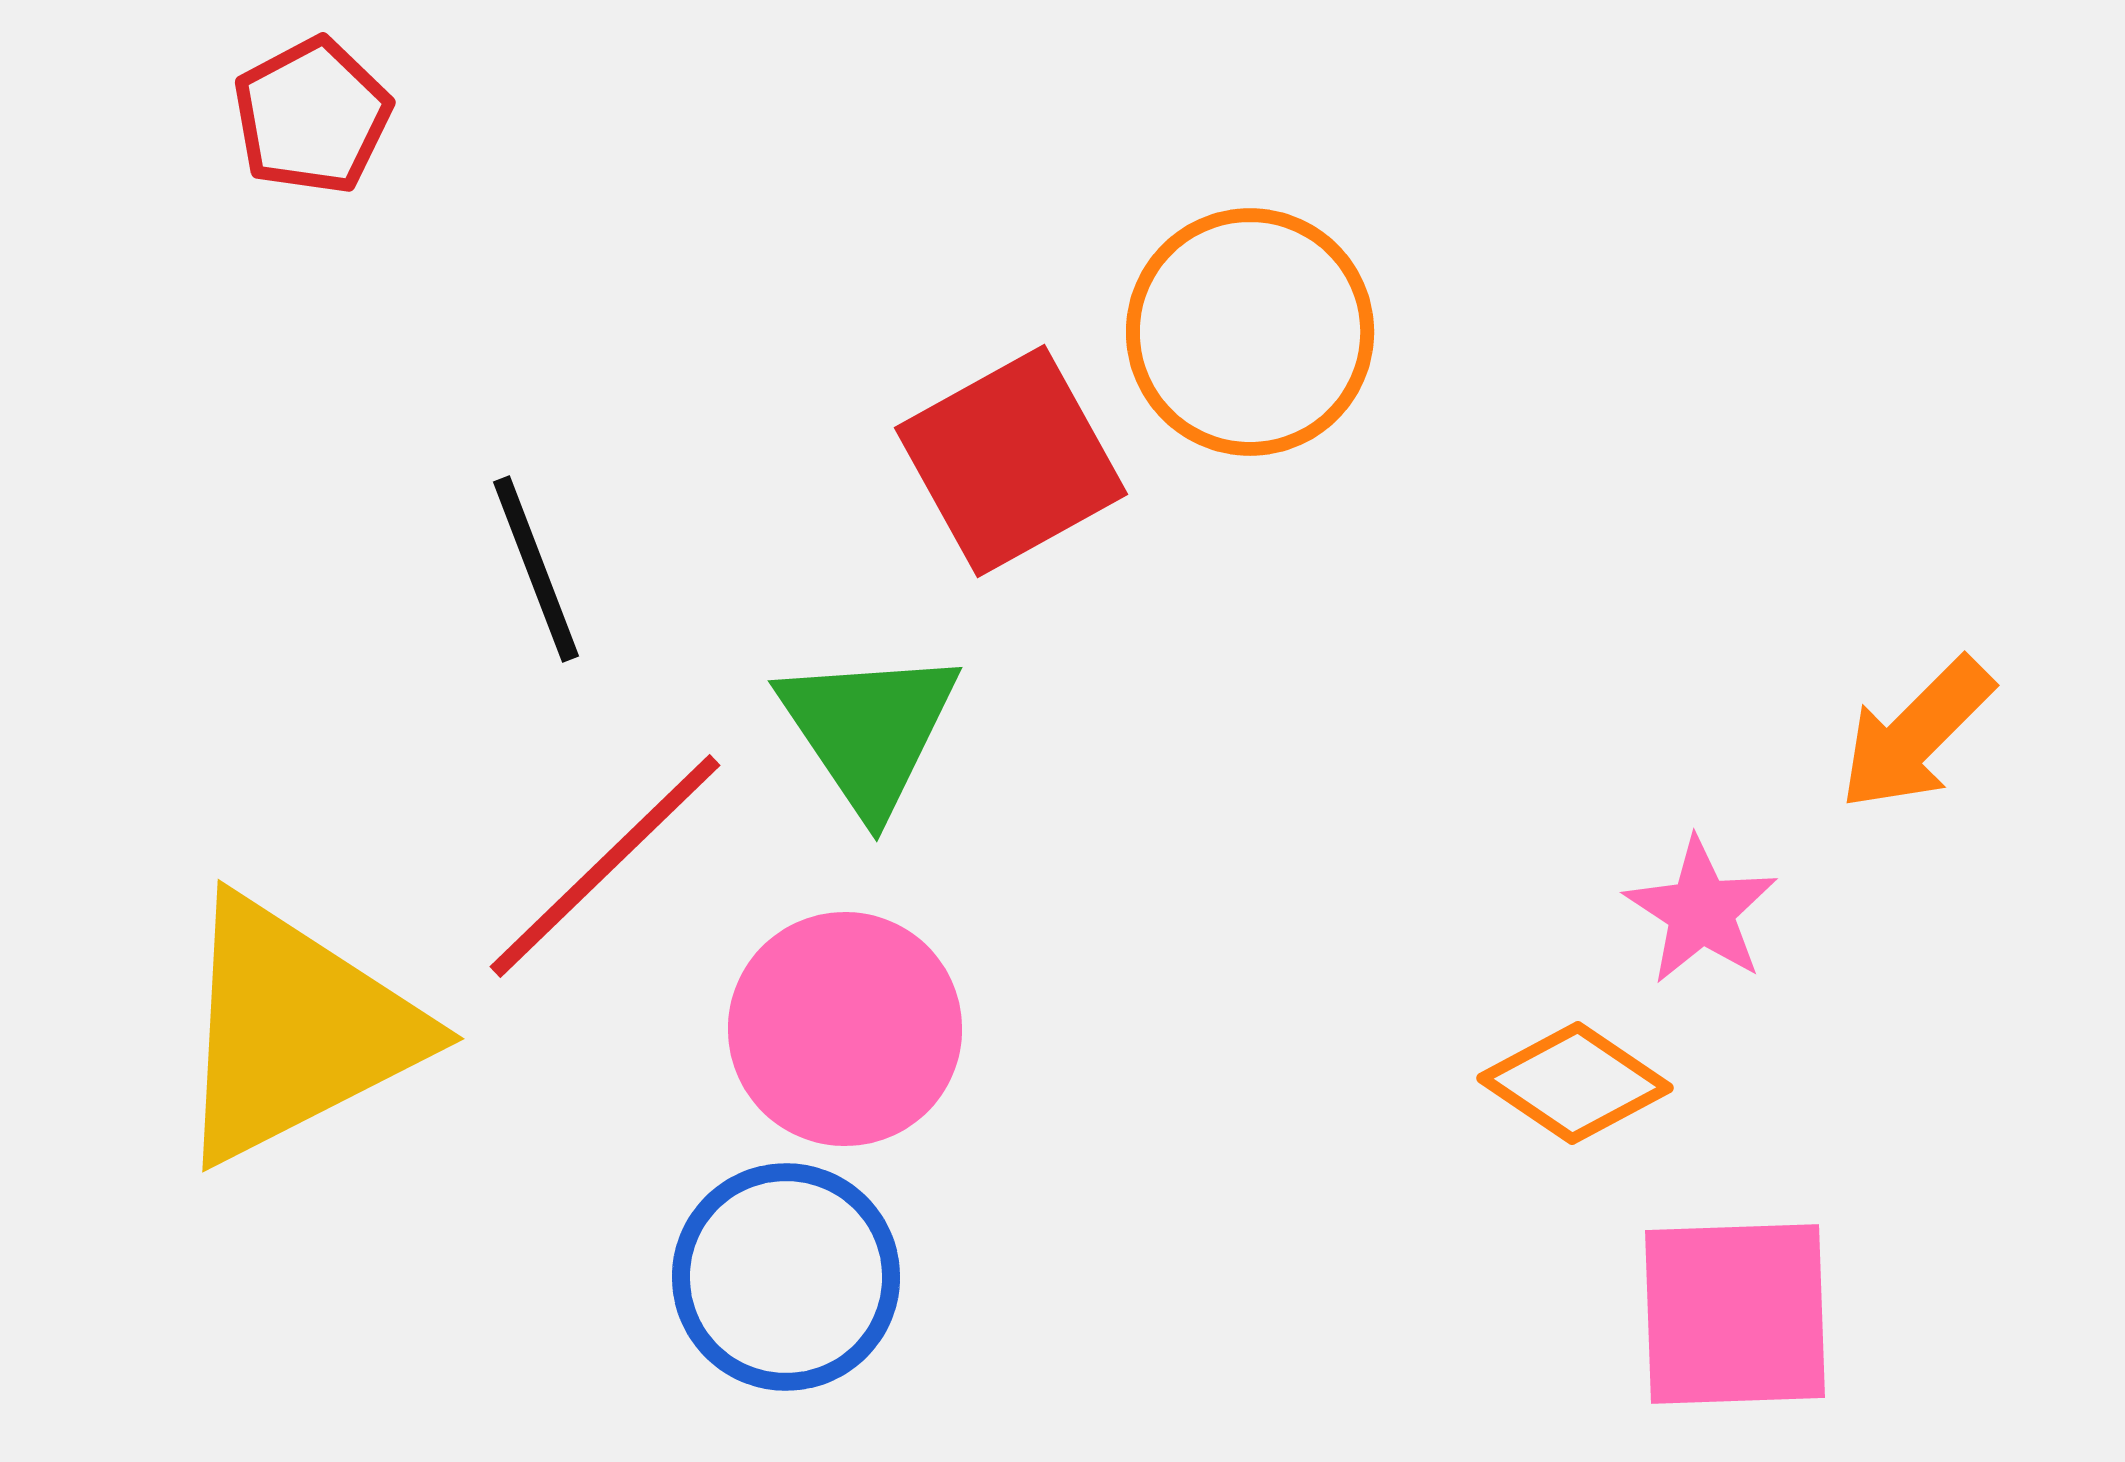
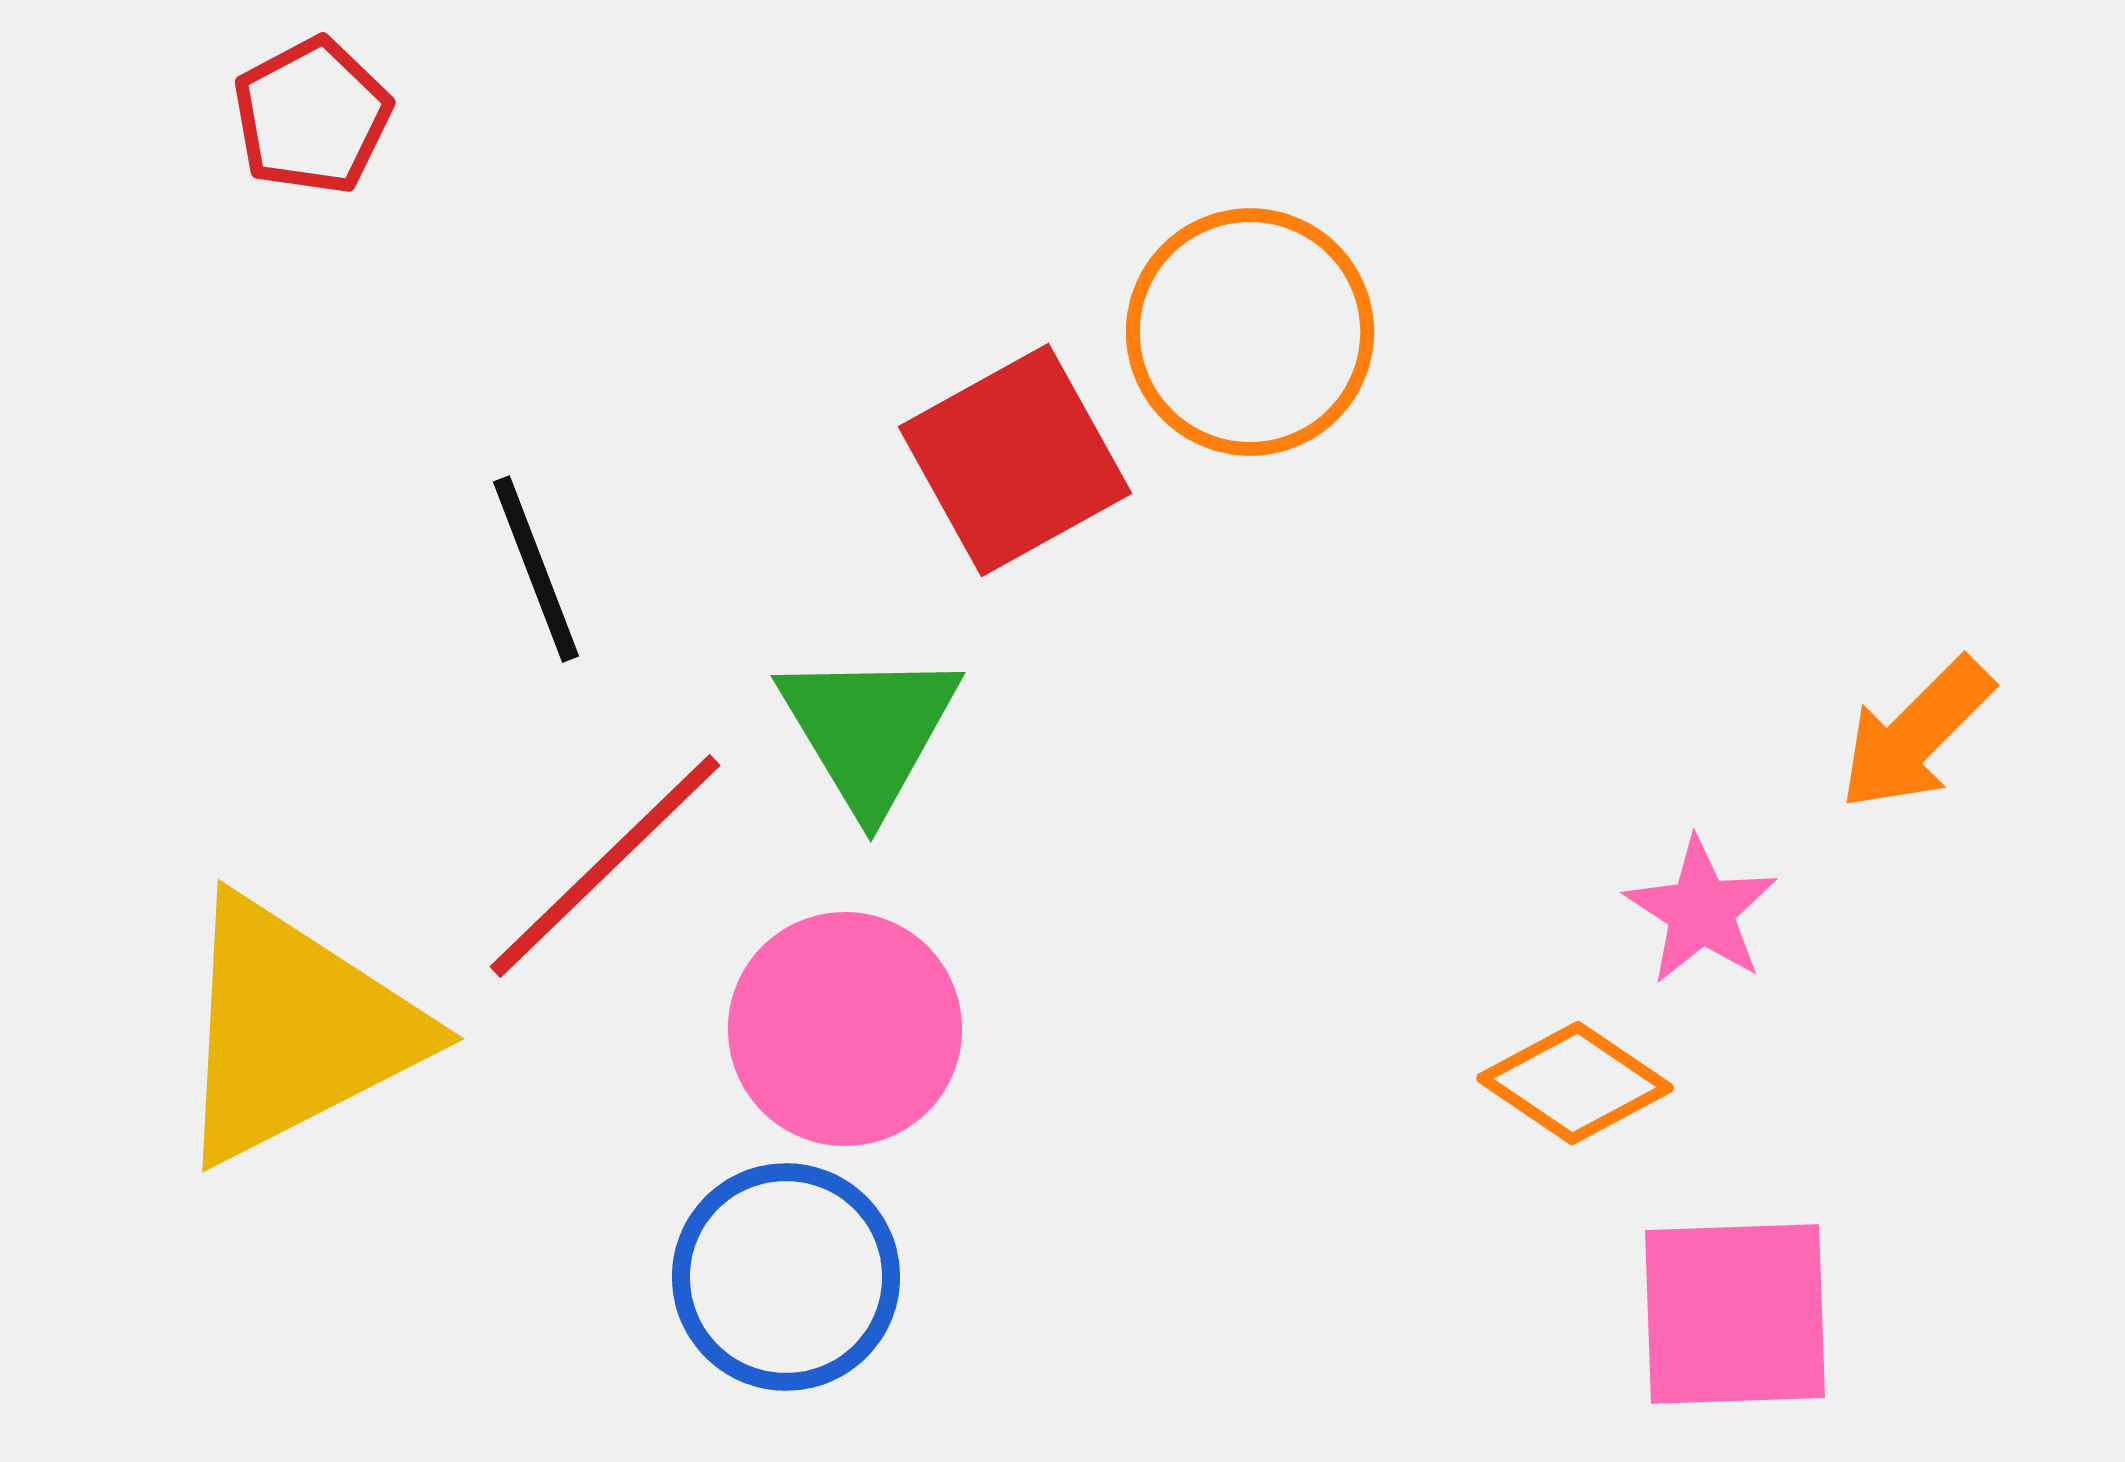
red square: moved 4 px right, 1 px up
green triangle: rotated 3 degrees clockwise
